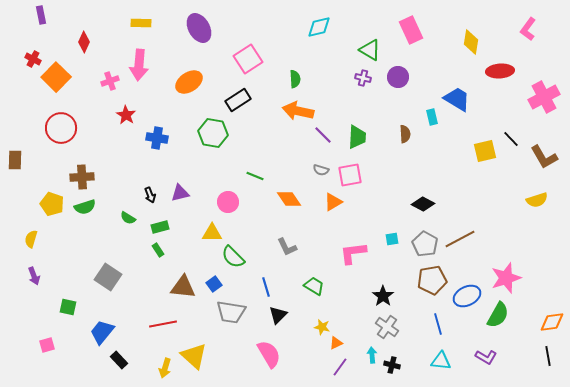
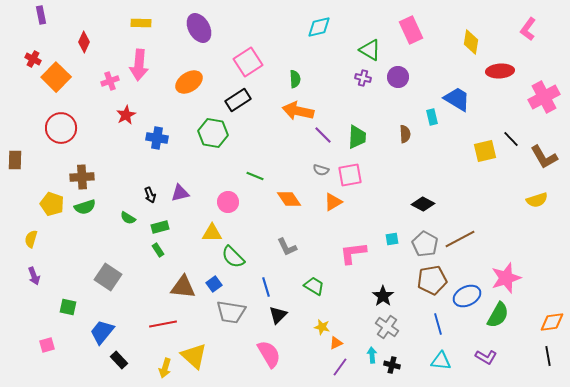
pink square at (248, 59): moved 3 px down
red star at (126, 115): rotated 12 degrees clockwise
